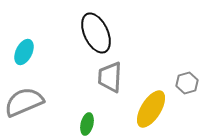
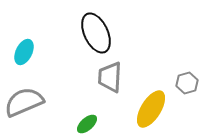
green ellipse: rotated 35 degrees clockwise
